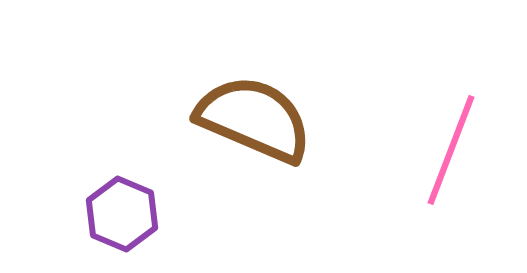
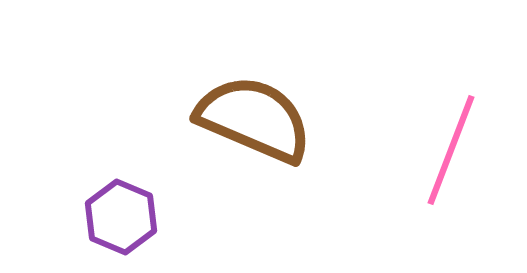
purple hexagon: moved 1 px left, 3 px down
